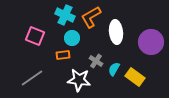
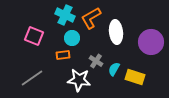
orange L-shape: moved 1 px down
pink square: moved 1 px left
yellow rectangle: rotated 18 degrees counterclockwise
